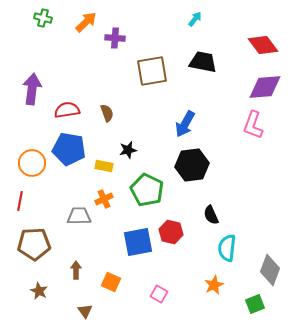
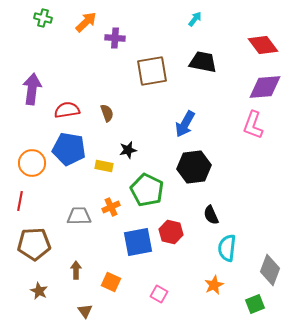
black hexagon: moved 2 px right, 2 px down
orange cross: moved 7 px right, 8 px down
